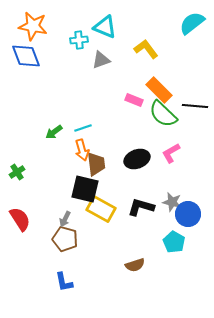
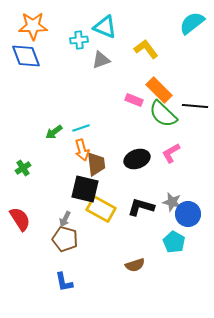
orange star: rotated 12 degrees counterclockwise
cyan line: moved 2 px left
green cross: moved 6 px right, 4 px up
